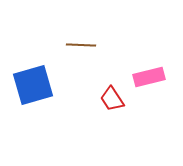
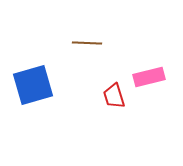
brown line: moved 6 px right, 2 px up
red trapezoid: moved 2 px right, 3 px up; rotated 16 degrees clockwise
